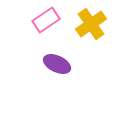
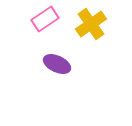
pink rectangle: moved 1 px left, 1 px up
